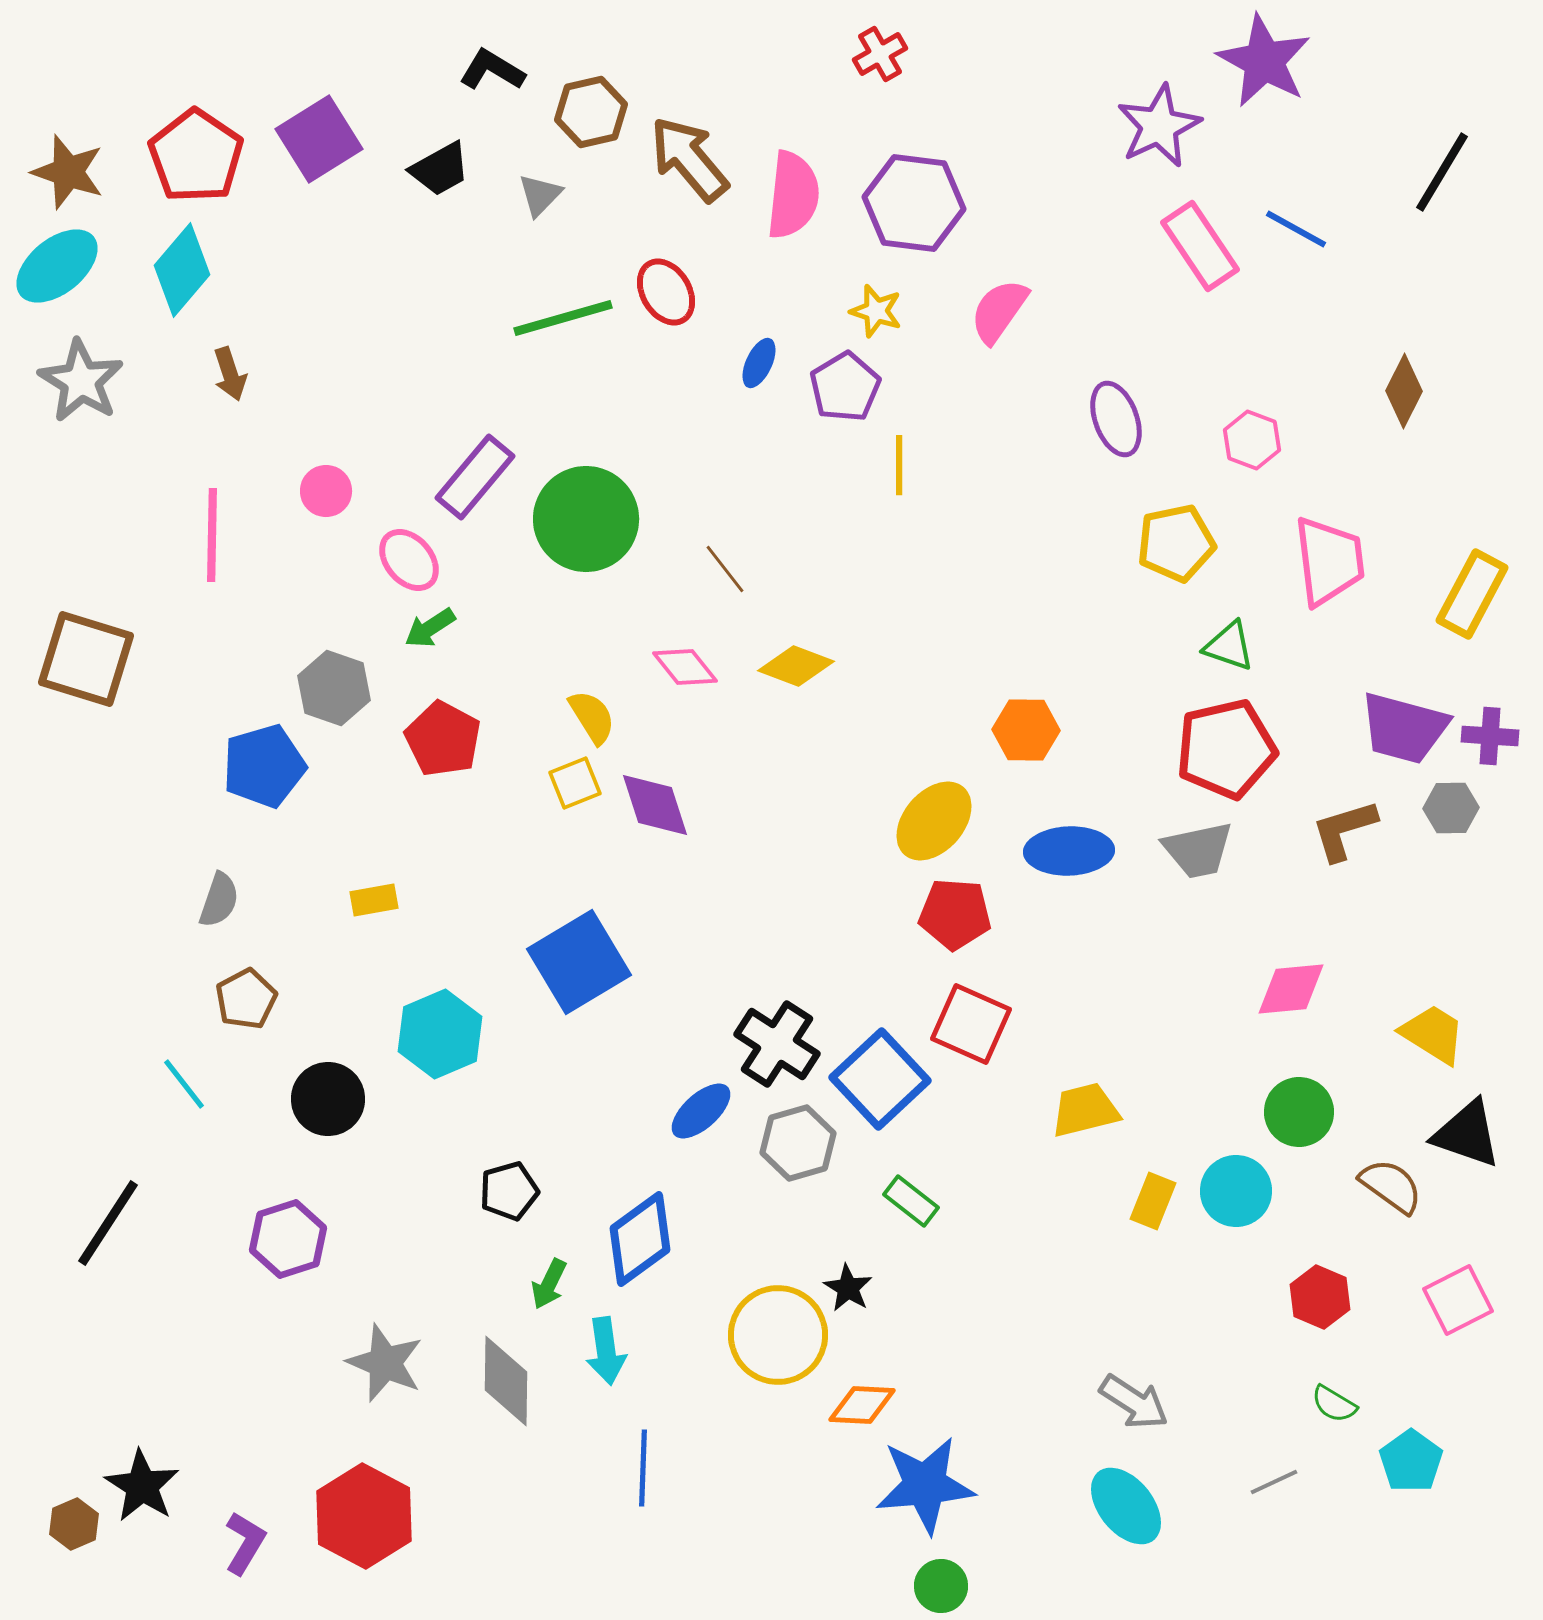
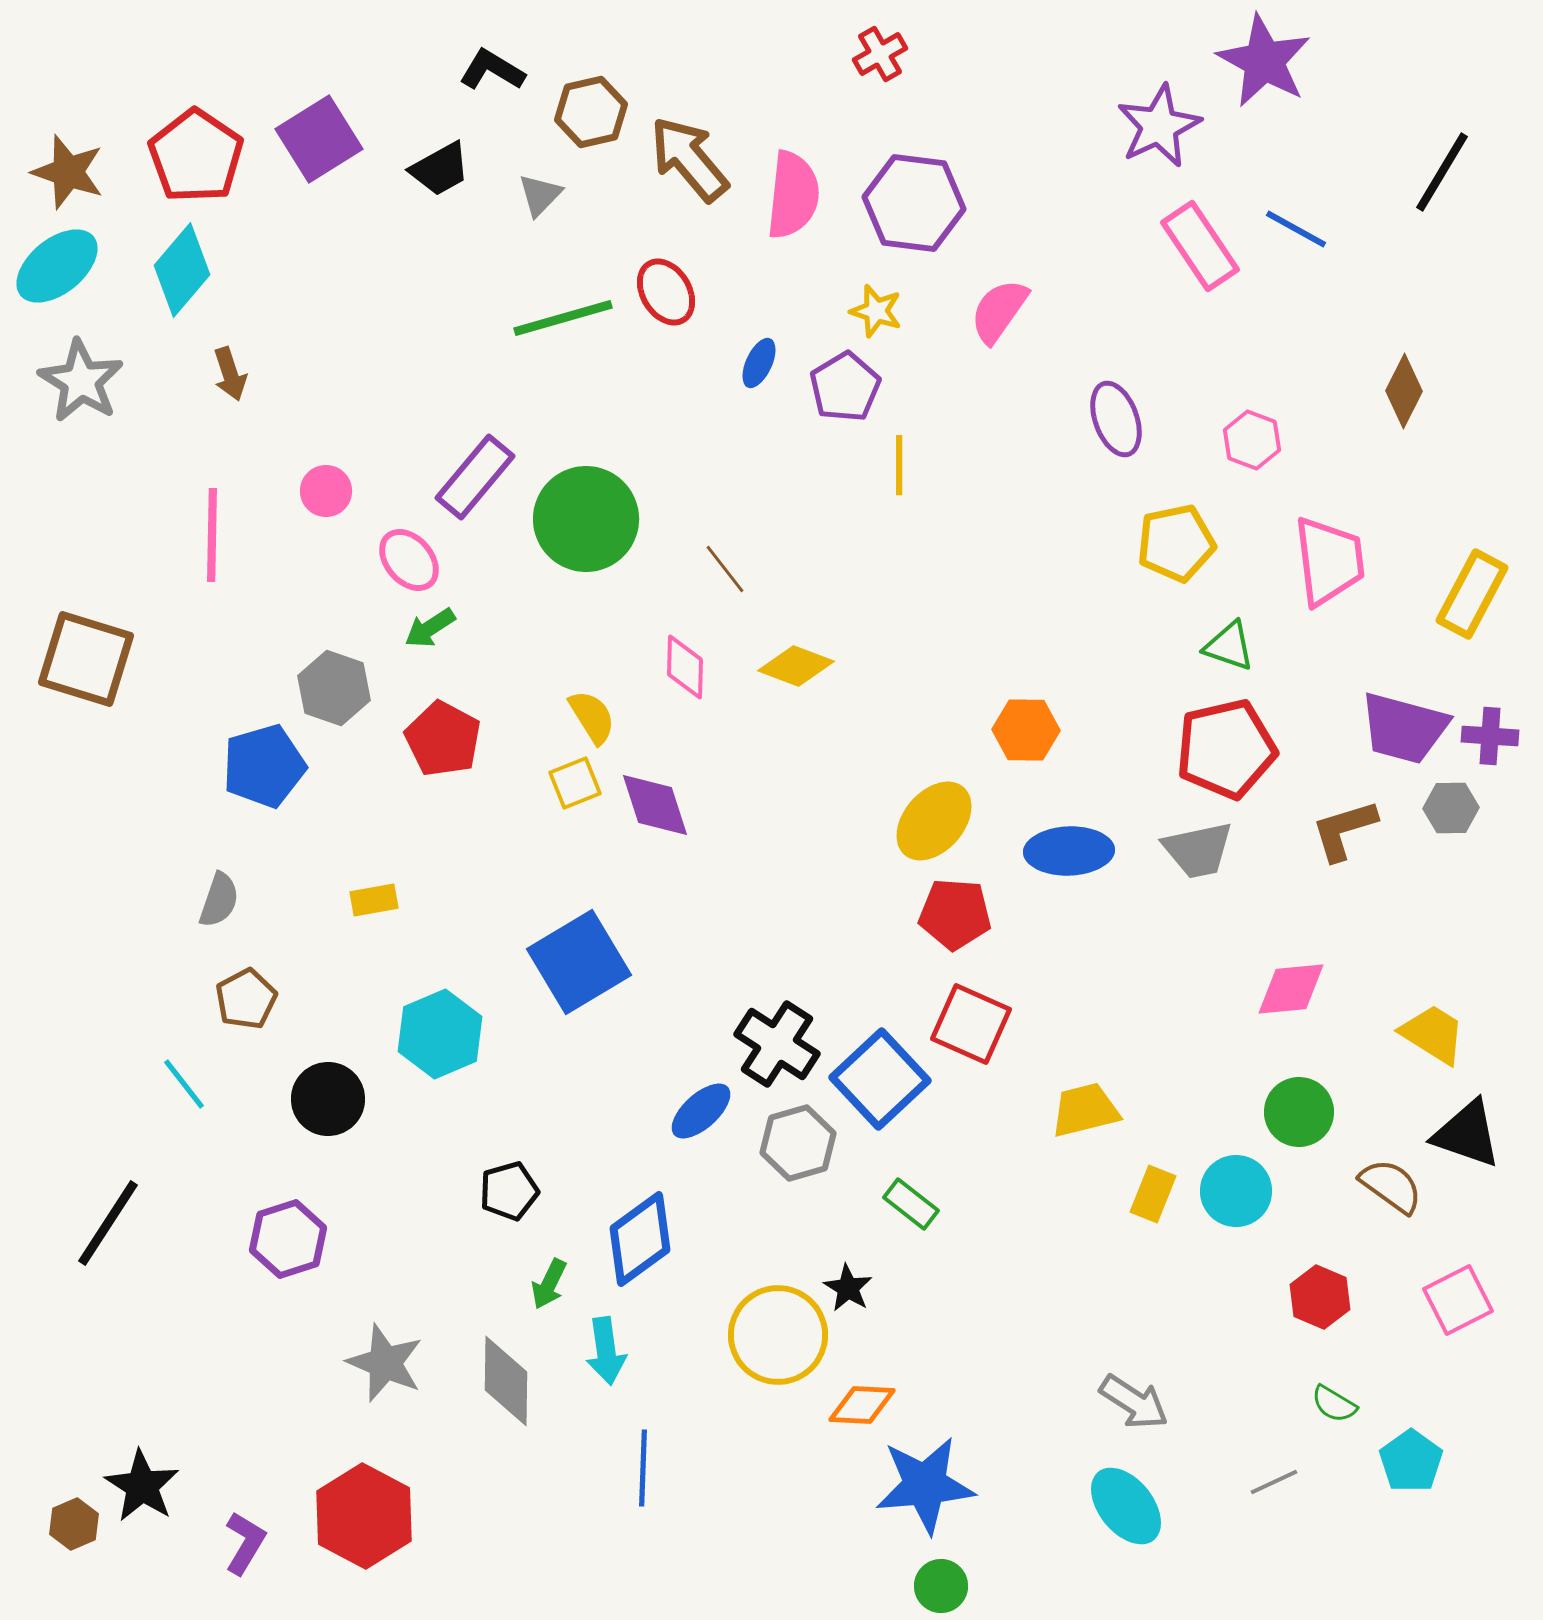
pink diamond at (685, 667): rotated 40 degrees clockwise
green rectangle at (911, 1201): moved 3 px down
yellow rectangle at (1153, 1201): moved 7 px up
